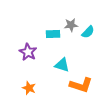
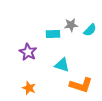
cyan semicircle: moved 2 px right, 2 px up
